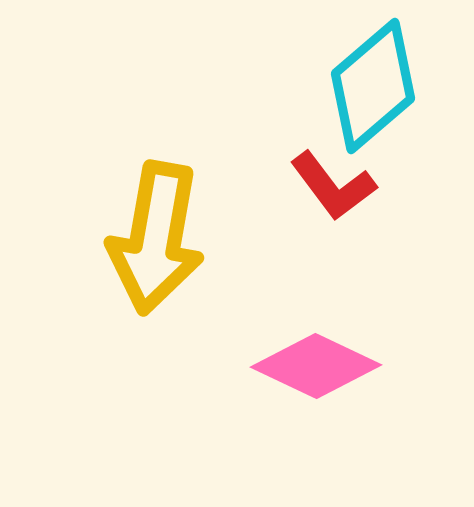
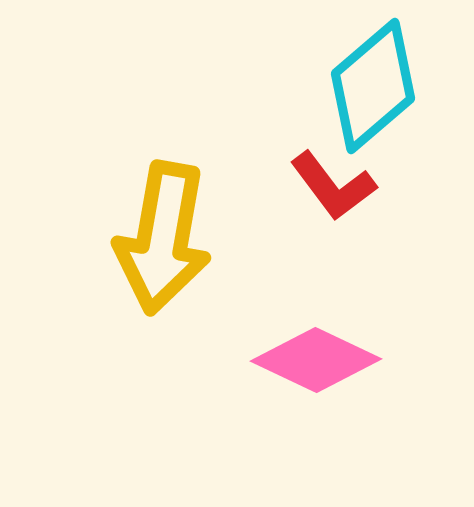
yellow arrow: moved 7 px right
pink diamond: moved 6 px up
